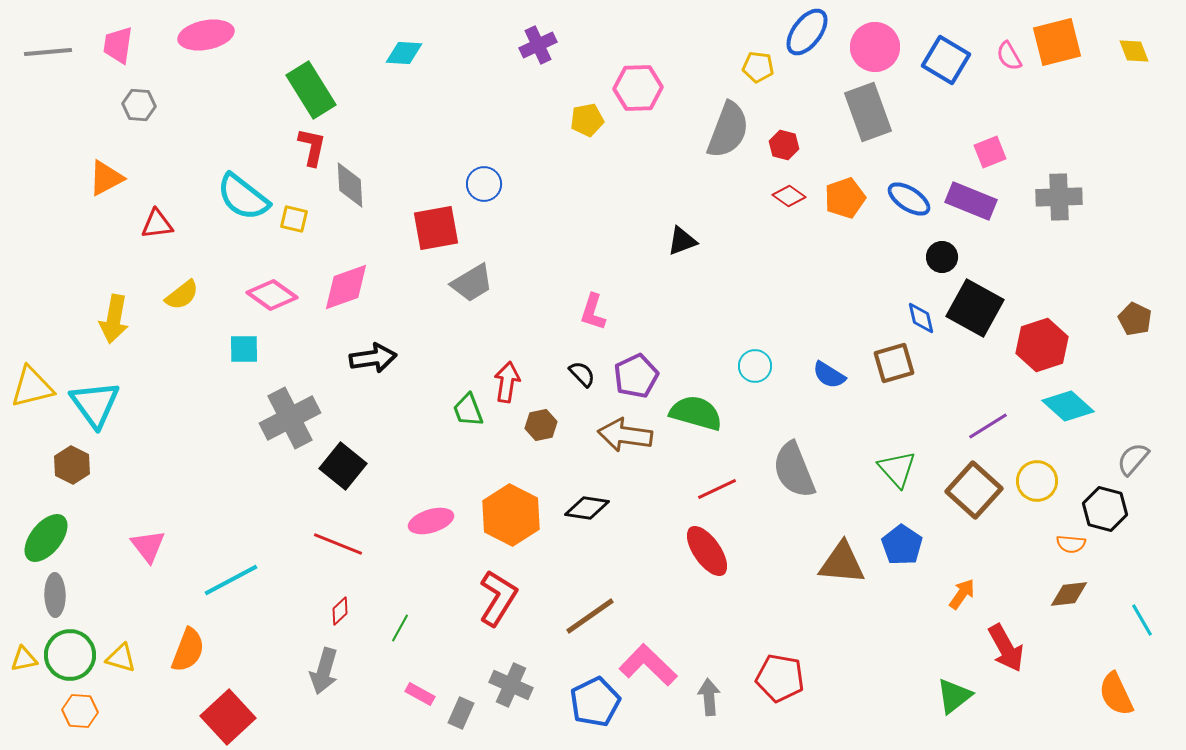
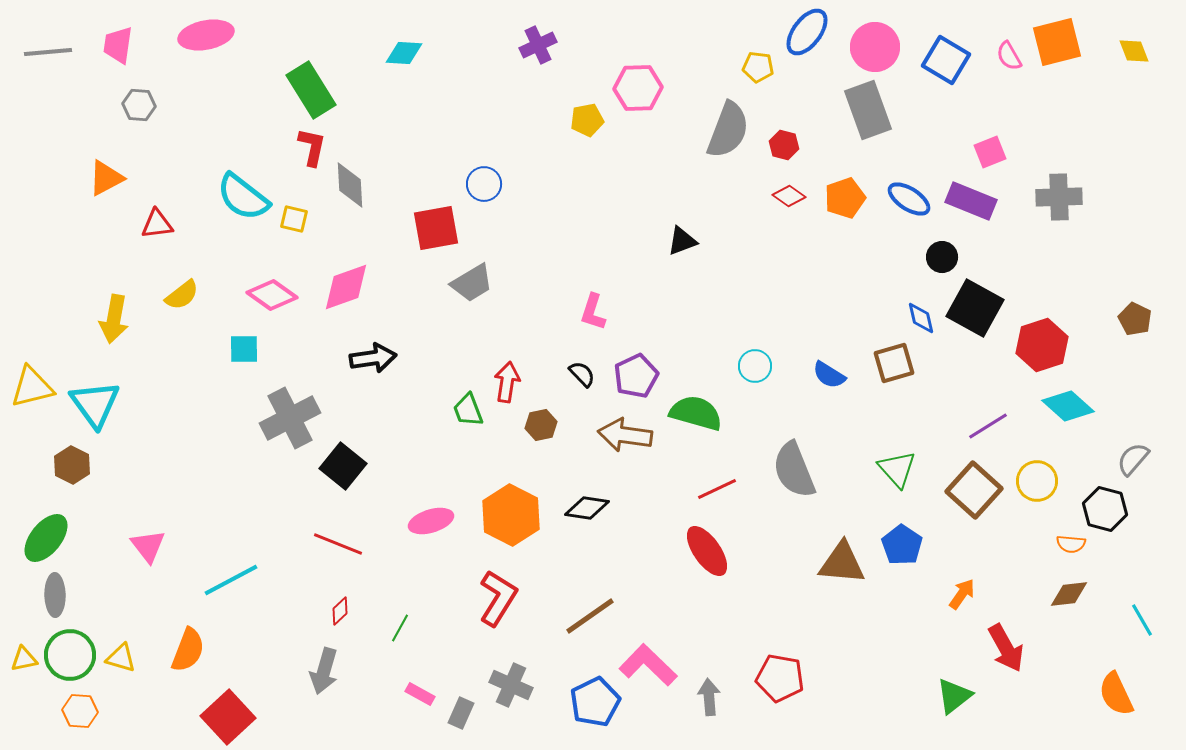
gray rectangle at (868, 112): moved 2 px up
